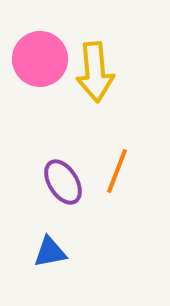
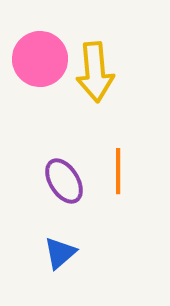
orange line: moved 1 px right; rotated 21 degrees counterclockwise
purple ellipse: moved 1 px right, 1 px up
blue triangle: moved 10 px right, 1 px down; rotated 30 degrees counterclockwise
